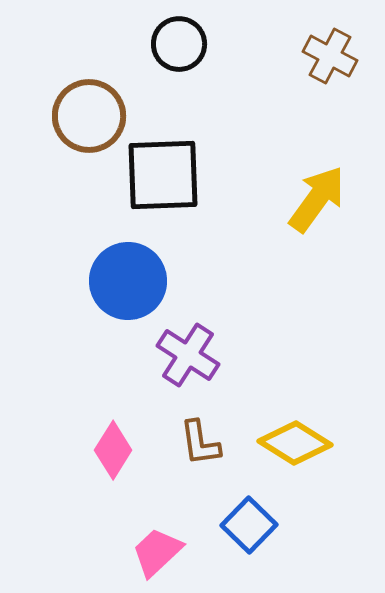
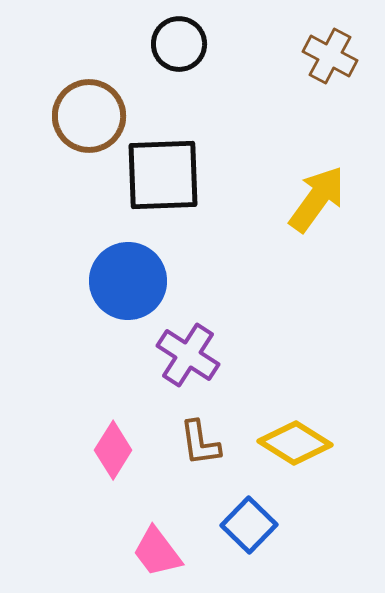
pink trapezoid: rotated 84 degrees counterclockwise
